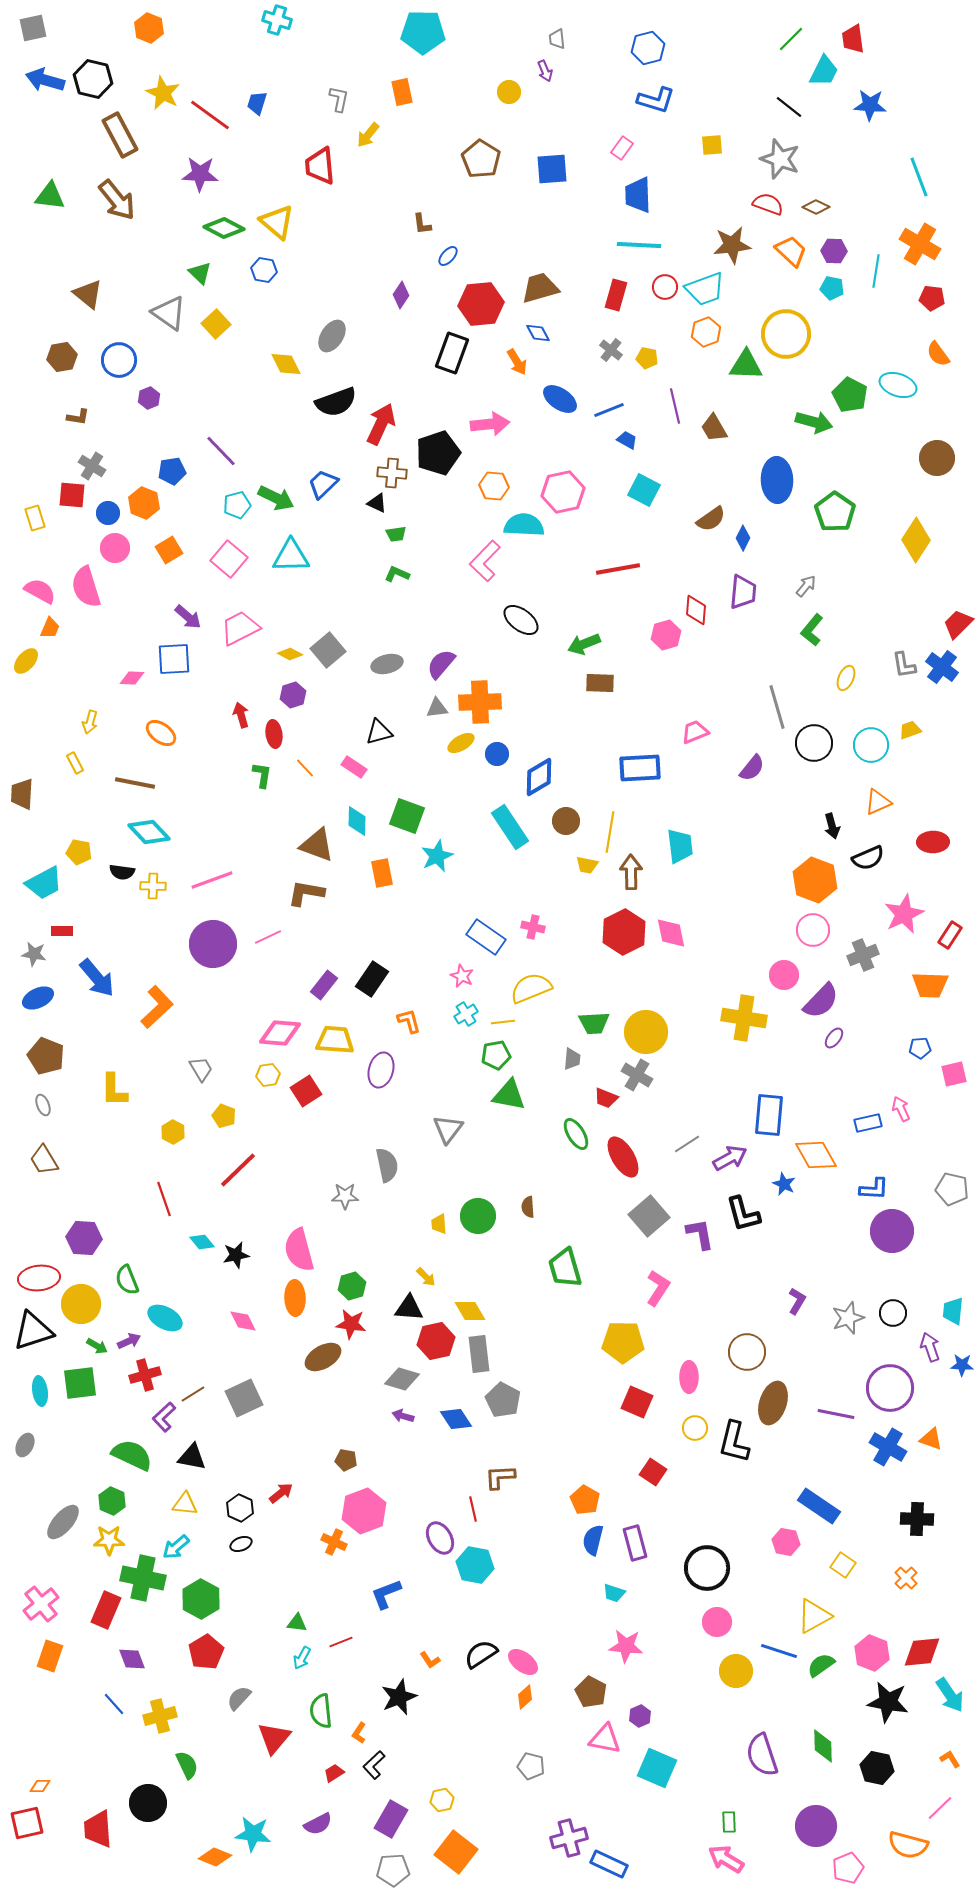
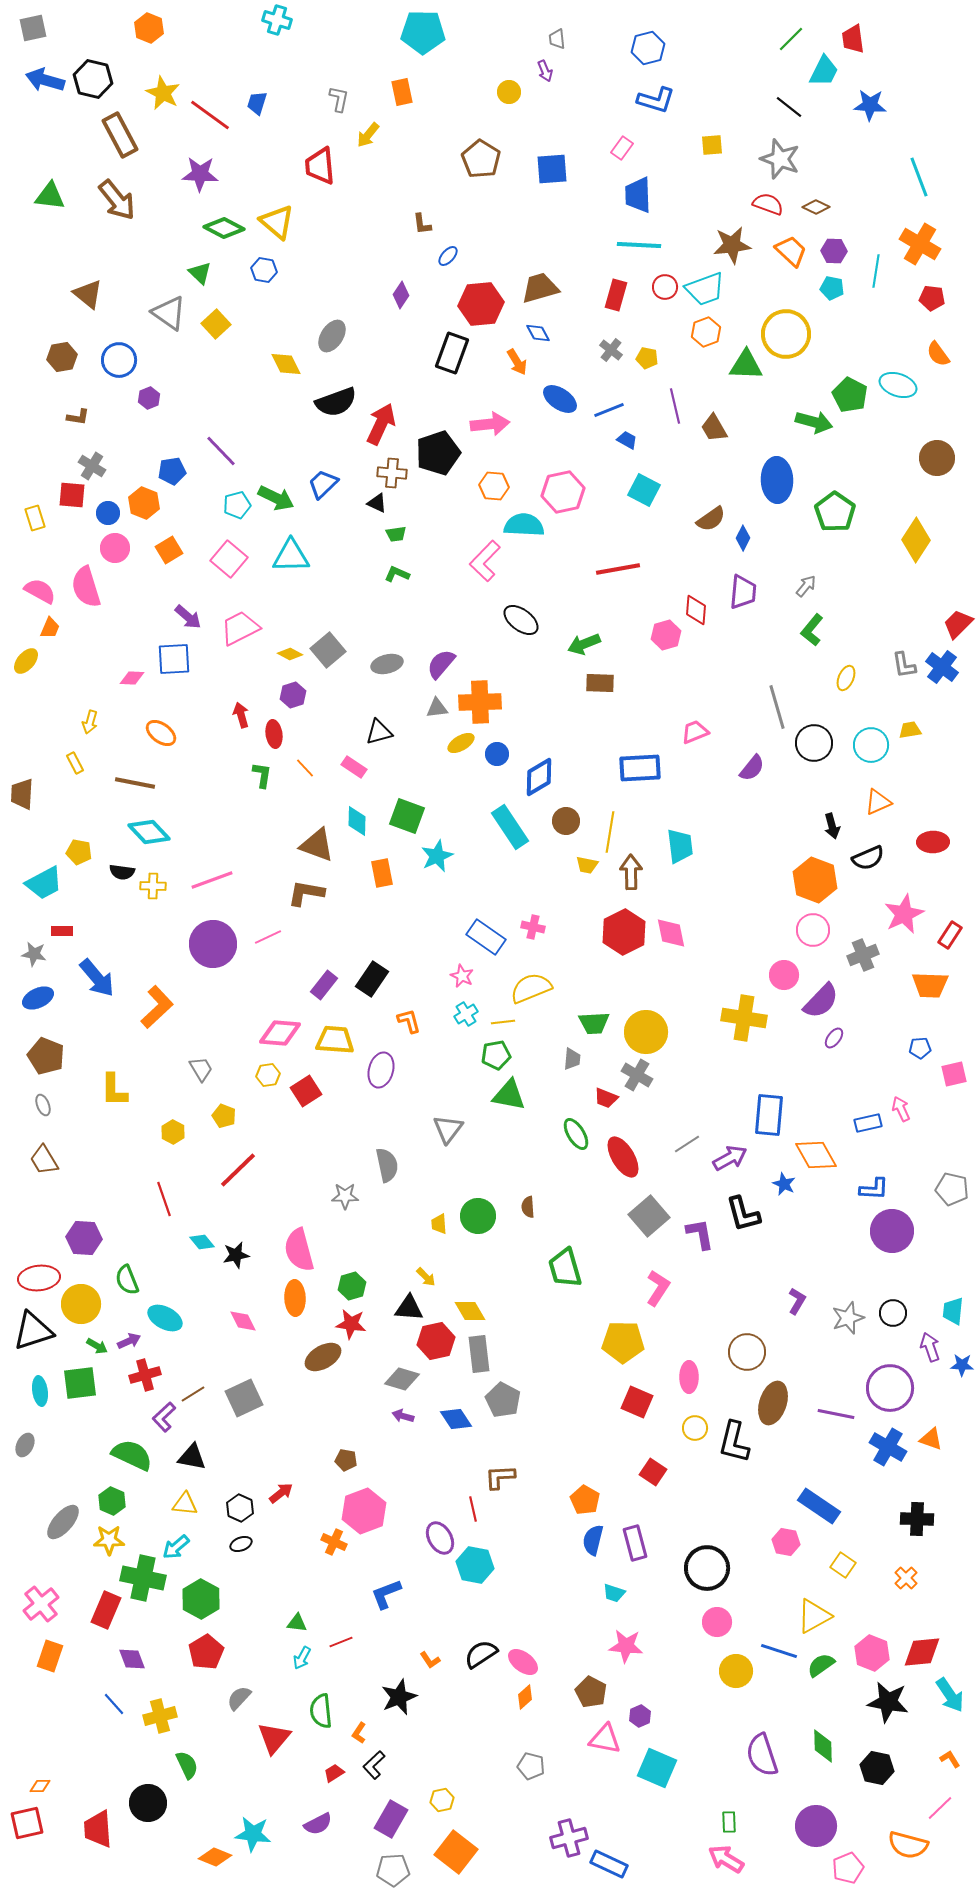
yellow trapezoid at (910, 730): rotated 10 degrees clockwise
